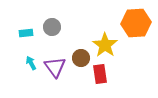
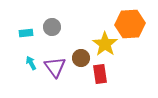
orange hexagon: moved 6 px left, 1 px down
yellow star: moved 1 px up
